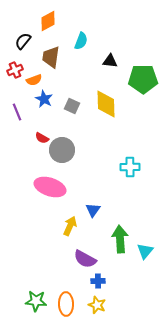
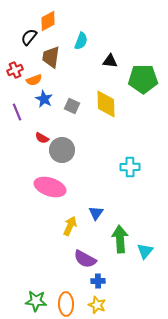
black semicircle: moved 6 px right, 4 px up
blue triangle: moved 3 px right, 3 px down
